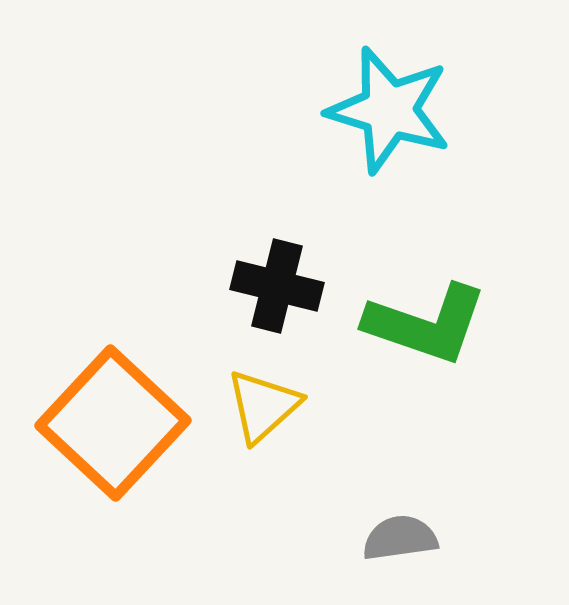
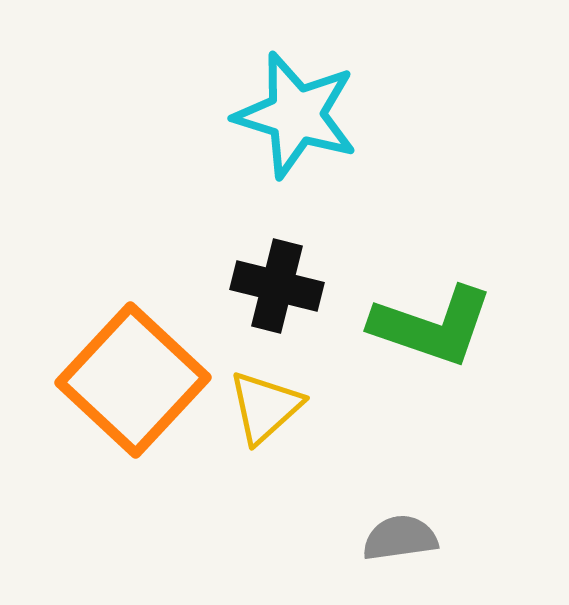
cyan star: moved 93 px left, 5 px down
green L-shape: moved 6 px right, 2 px down
yellow triangle: moved 2 px right, 1 px down
orange square: moved 20 px right, 43 px up
